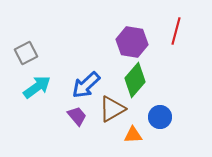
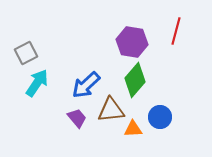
cyan arrow: moved 4 px up; rotated 20 degrees counterclockwise
brown triangle: moved 1 px left, 1 px down; rotated 24 degrees clockwise
purple trapezoid: moved 2 px down
orange triangle: moved 6 px up
